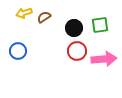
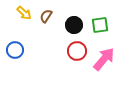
yellow arrow: rotated 119 degrees counterclockwise
brown semicircle: moved 2 px right, 1 px up; rotated 24 degrees counterclockwise
black circle: moved 3 px up
blue circle: moved 3 px left, 1 px up
pink arrow: rotated 45 degrees counterclockwise
